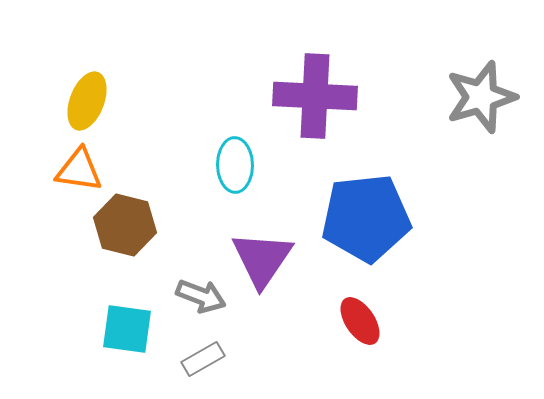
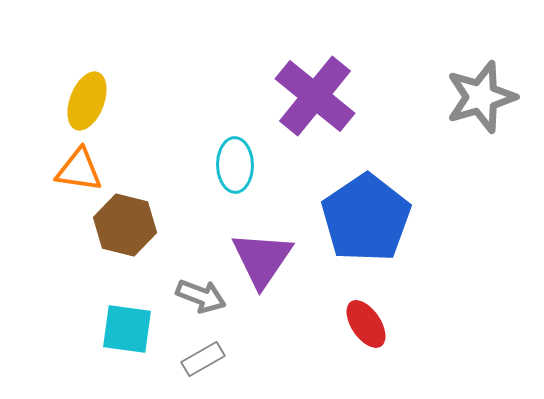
purple cross: rotated 36 degrees clockwise
blue pentagon: rotated 28 degrees counterclockwise
red ellipse: moved 6 px right, 3 px down
